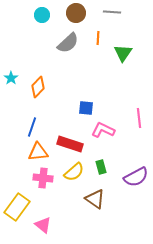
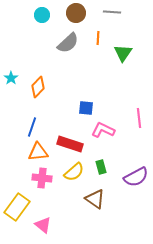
pink cross: moved 1 px left
